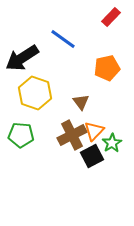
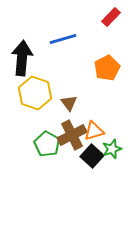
blue line: rotated 52 degrees counterclockwise
black arrow: rotated 128 degrees clockwise
orange pentagon: rotated 15 degrees counterclockwise
brown triangle: moved 12 px left, 1 px down
orange triangle: rotated 30 degrees clockwise
green pentagon: moved 26 px right, 9 px down; rotated 25 degrees clockwise
green star: moved 6 px down; rotated 12 degrees clockwise
black square: rotated 20 degrees counterclockwise
